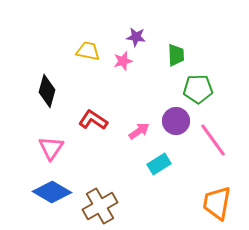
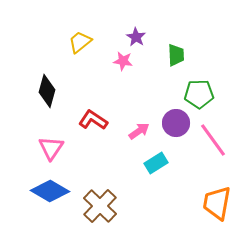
purple star: rotated 24 degrees clockwise
yellow trapezoid: moved 8 px left, 9 px up; rotated 50 degrees counterclockwise
pink star: rotated 24 degrees clockwise
green pentagon: moved 1 px right, 5 px down
purple circle: moved 2 px down
cyan rectangle: moved 3 px left, 1 px up
blue diamond: moved 2 px left, 1 px up
brown cross: rotated 16 degrees counterclockwise
